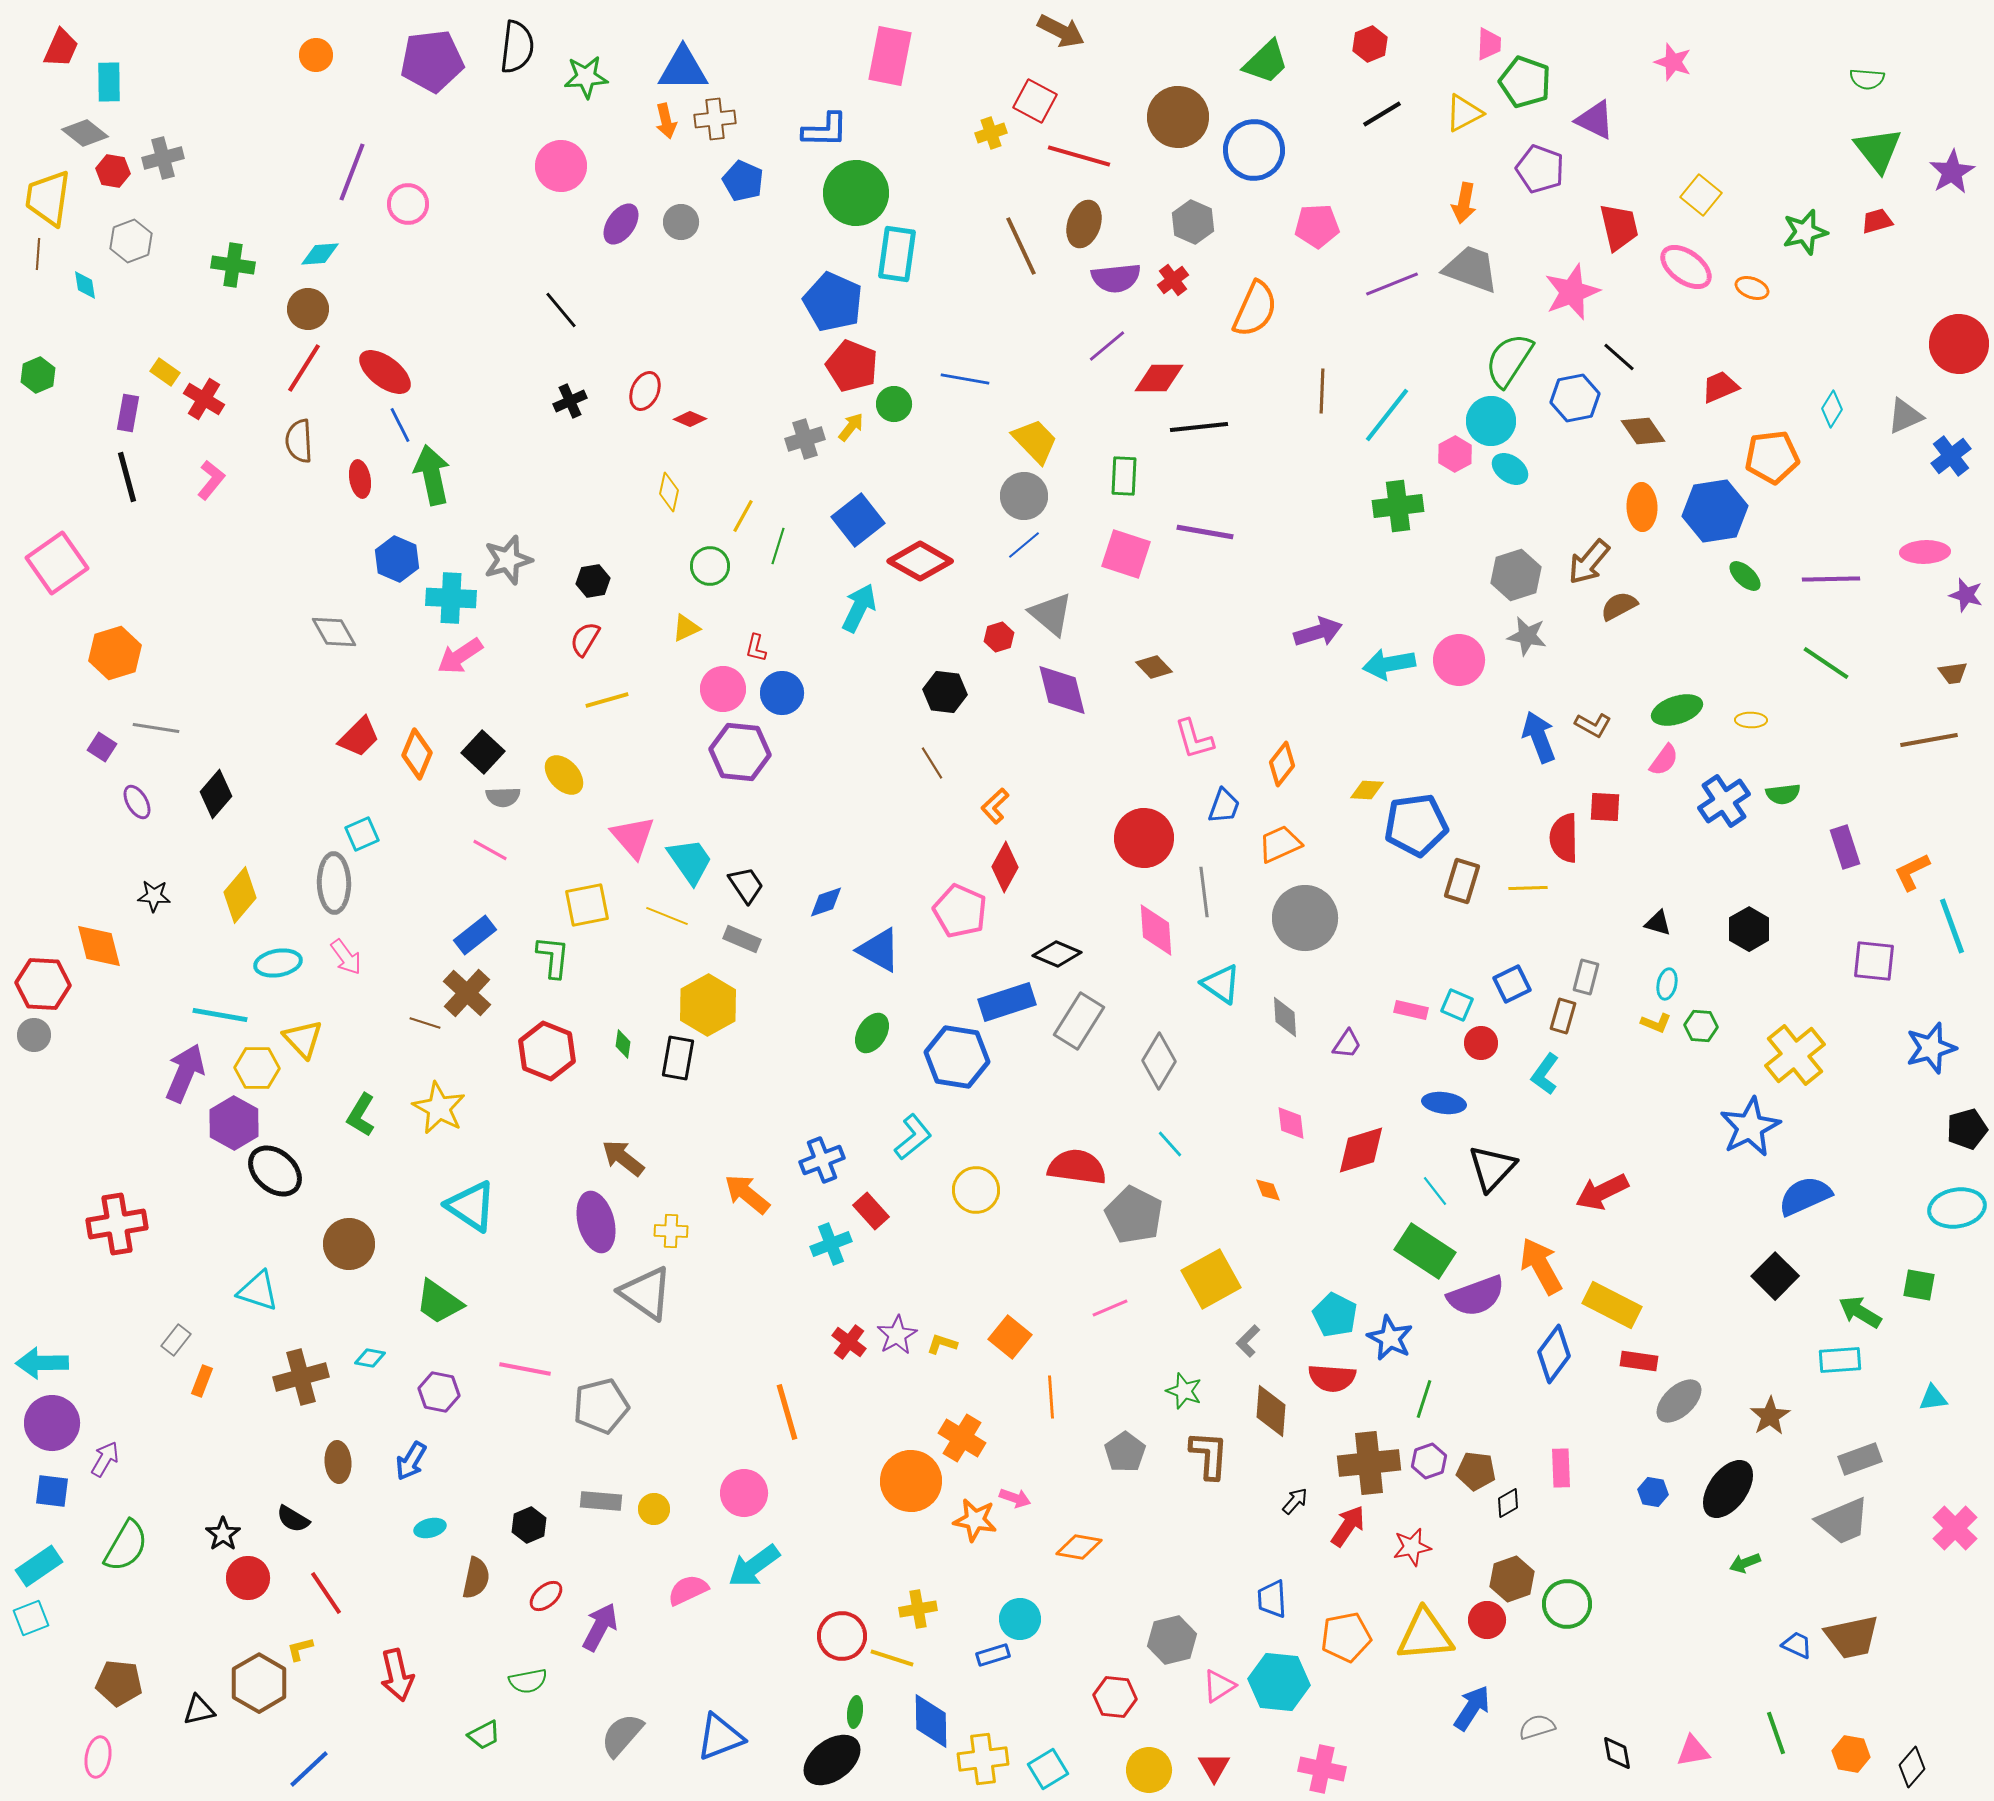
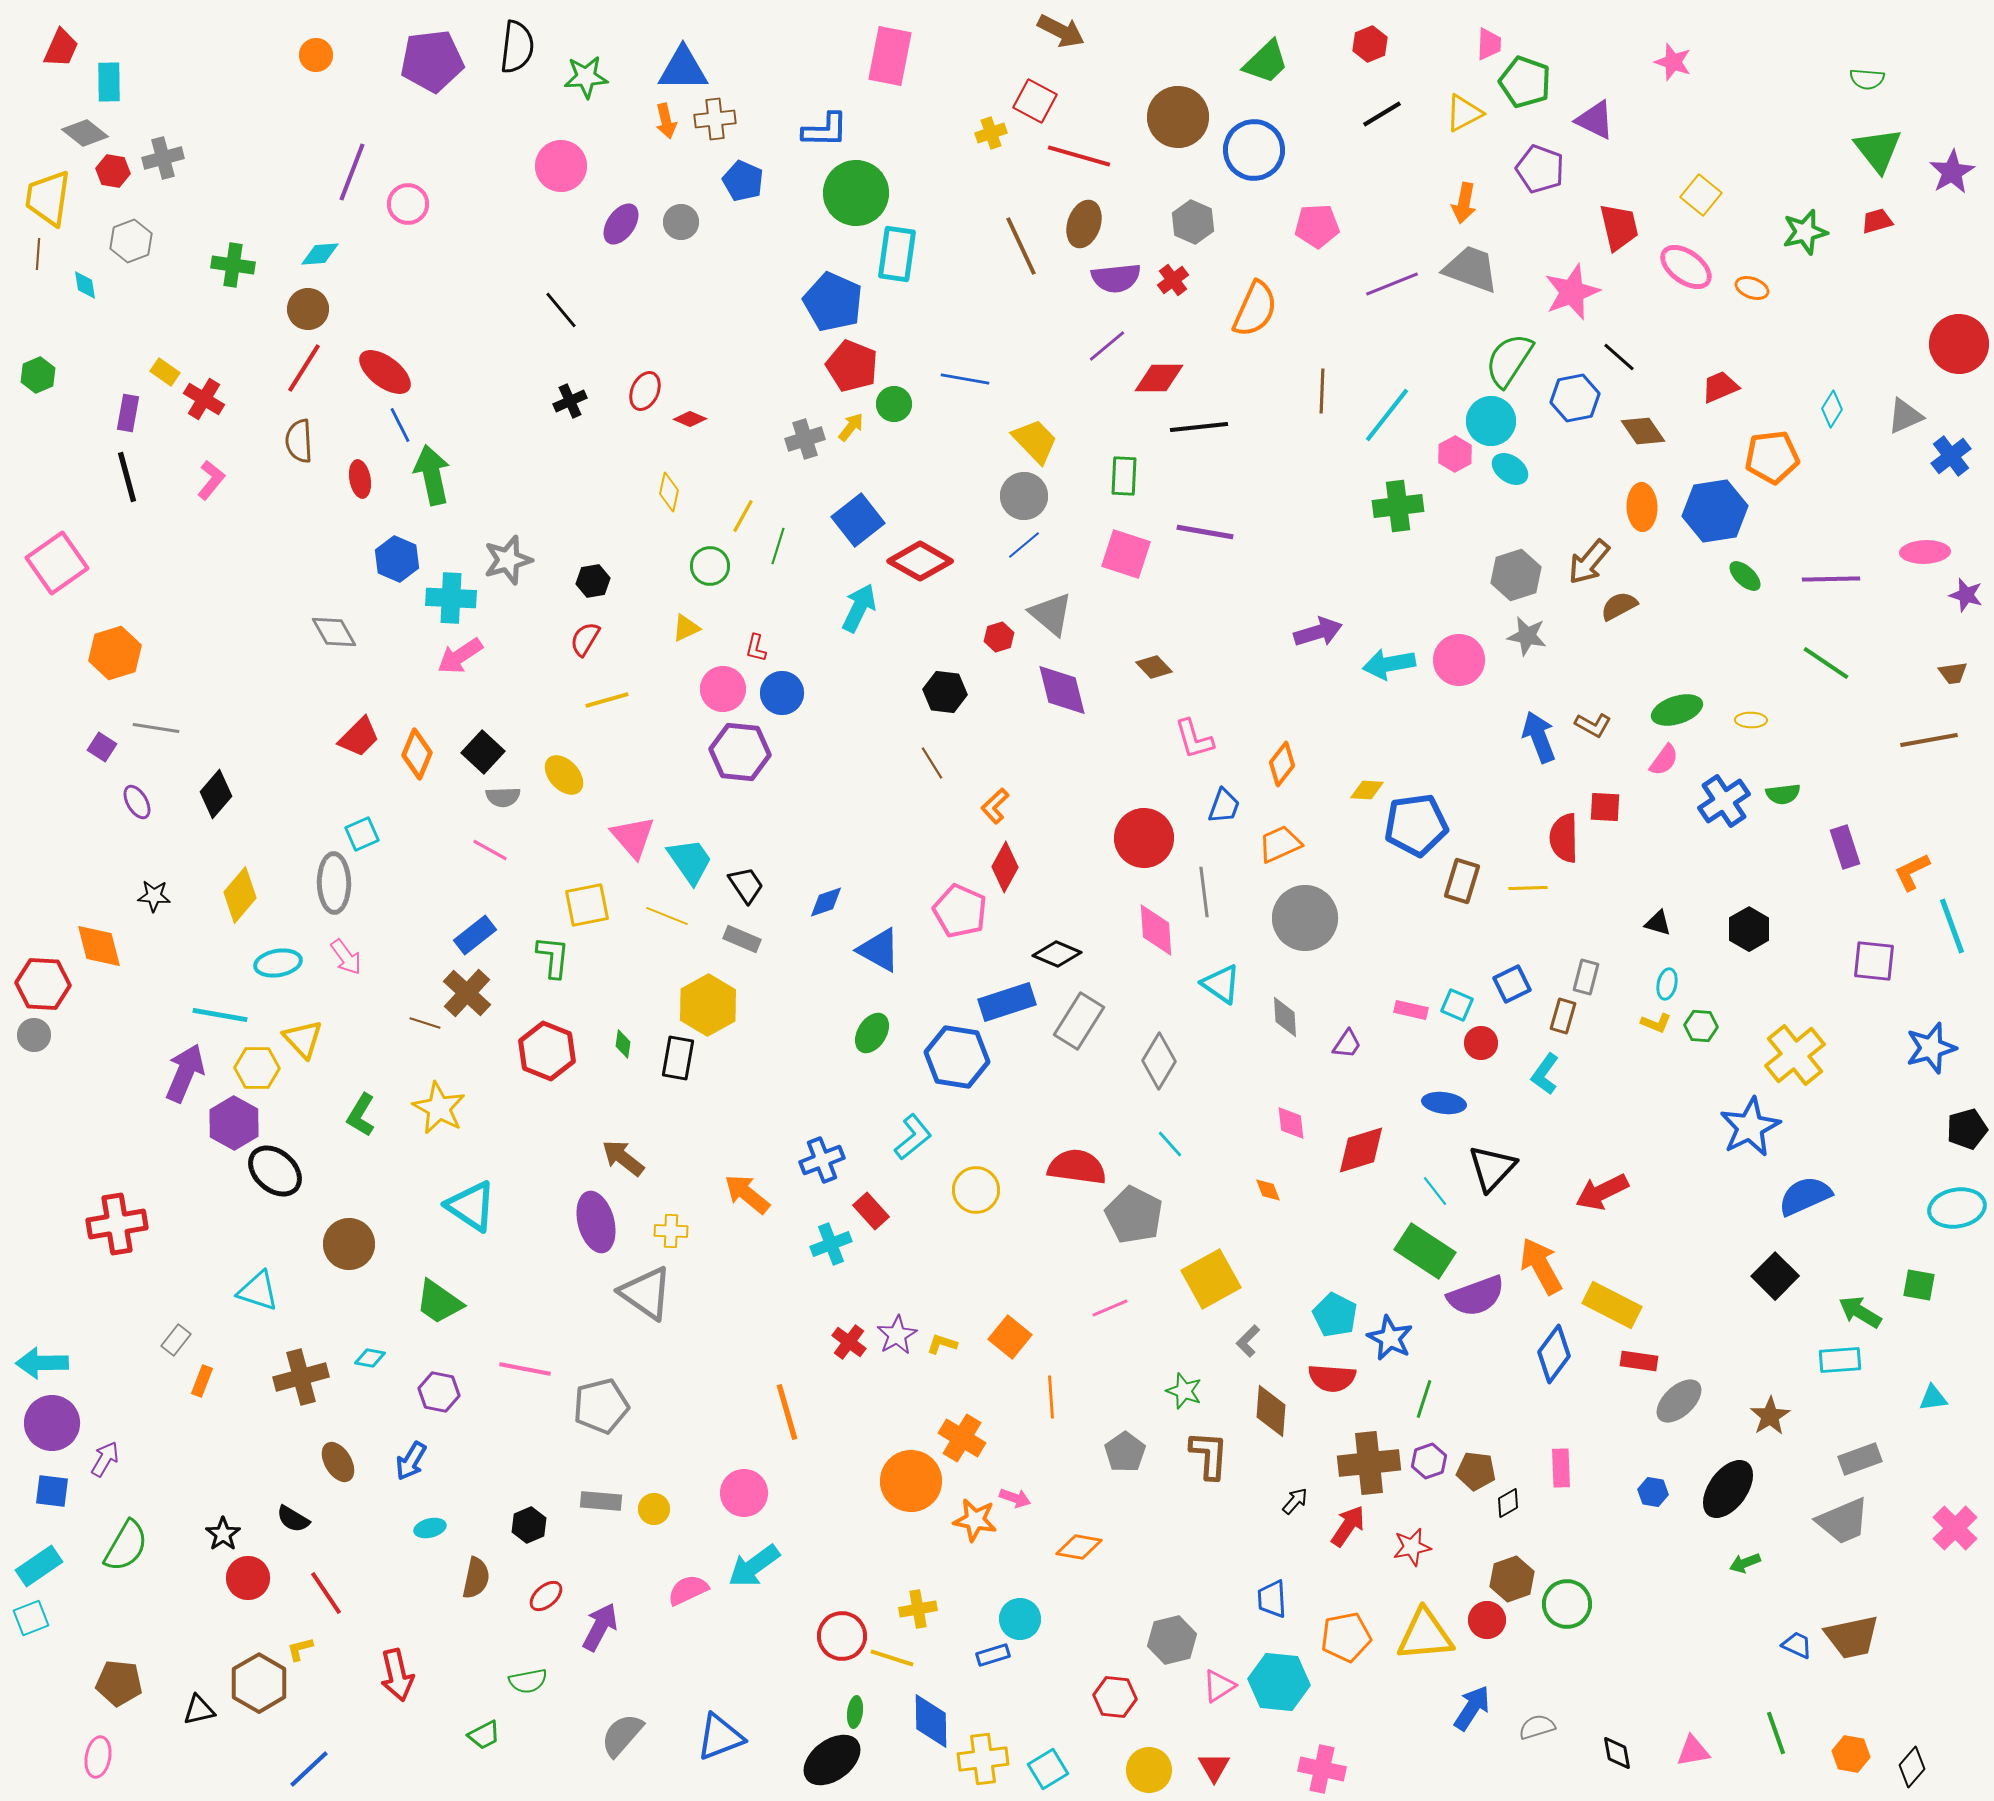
brown ellipse at (338, 1462): rotated 27 degrees counterclockwise
